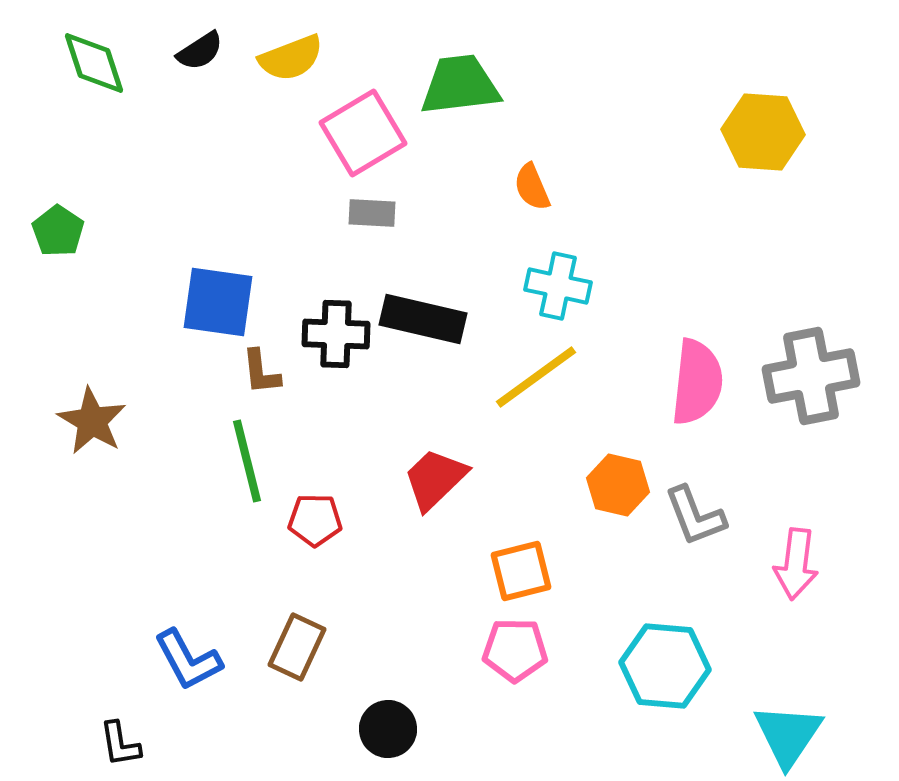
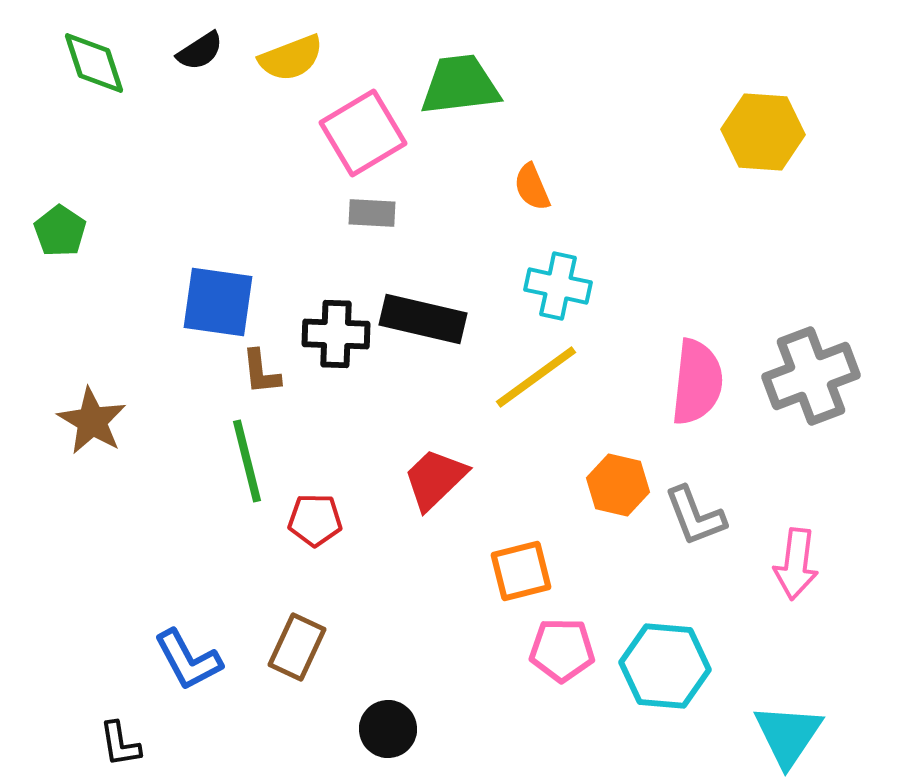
green pentagon: moved 2 px right
gray cross: rotated 10 degrees counterclockwise
pink pentagon: moved 47 px right
